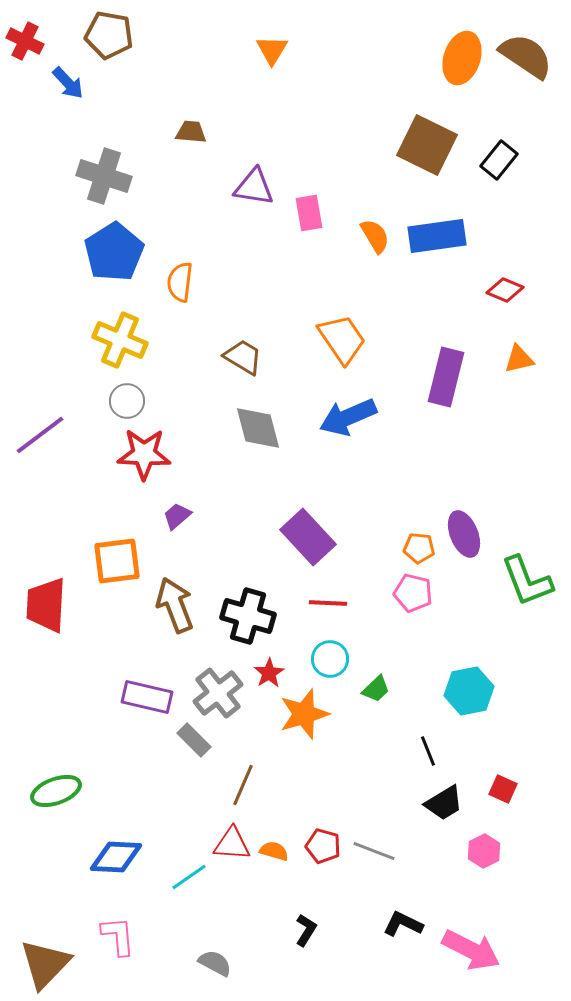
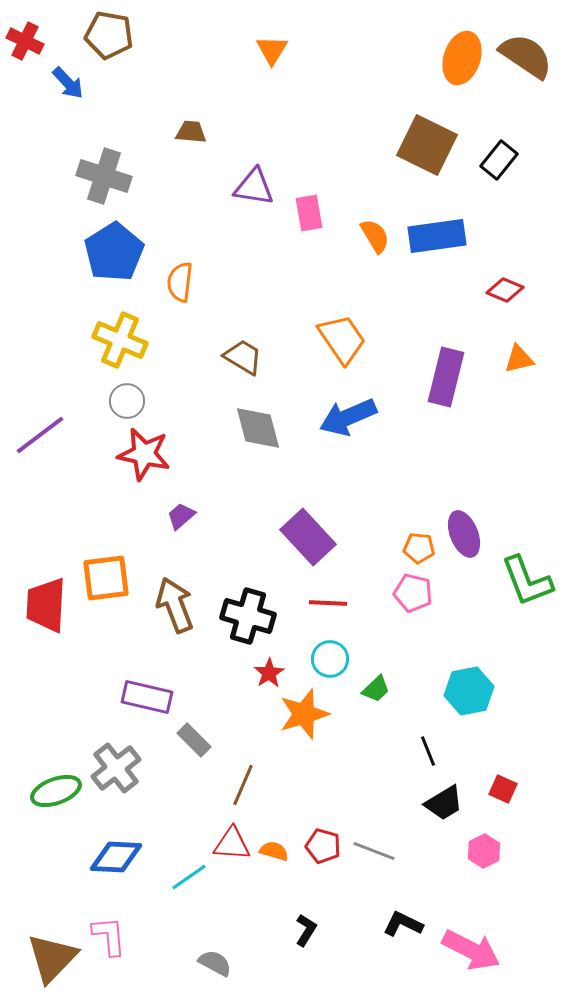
red star at (144, 454): rotated 10 degrees clockwise
purple trapezoid at (177, 516): moved 4 px right
orange square at (117, 561): moved 11 px left, 17 px down
gray cross at (218, 693): moved 102 px left, 75 px down
pink L-shape at (118, 936): moved 9 px left
brown triangle at (45, 964): moved 7 px right, 6 px up
